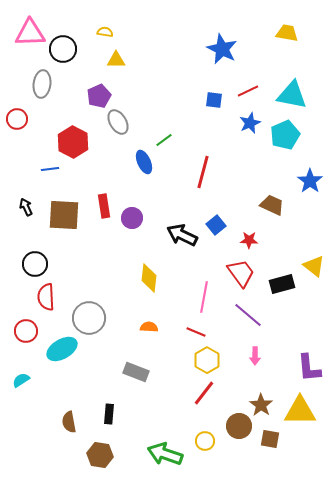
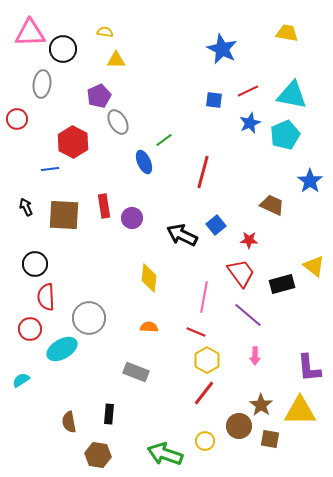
red circle at (26, 331): moved 4 px right, 2 px up
brown hexagon at (100, 455): moved 2 px left
